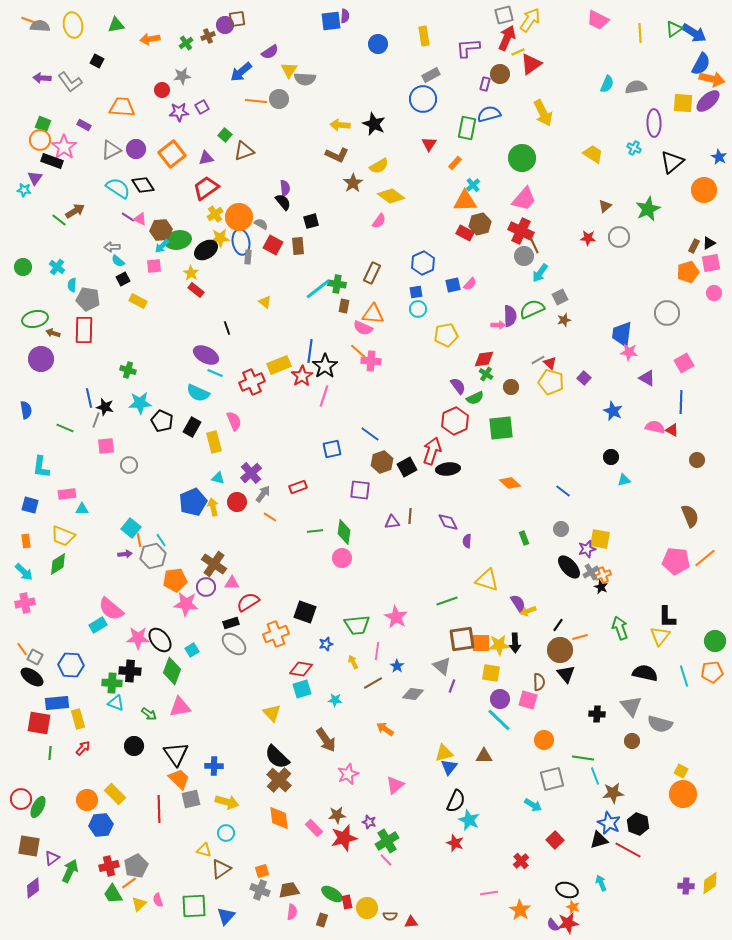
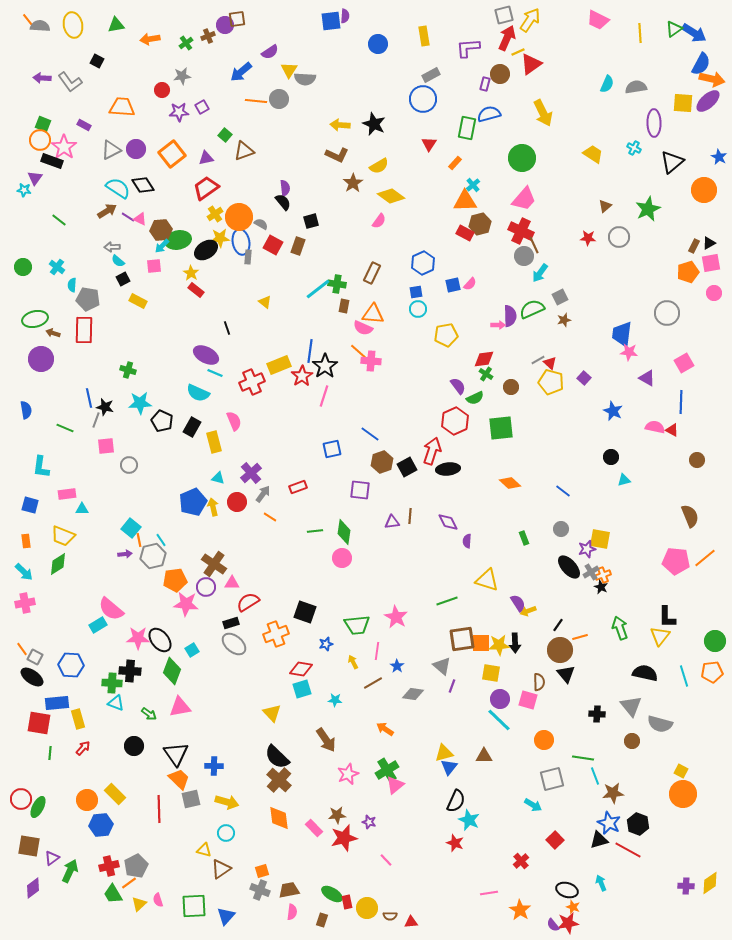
orange line at (28, 20): rotated 32 degrees clockwise
brown arrow at (75, 211): moved 32 px right
brown rectangle at (298, 246): rotated 24 degrees clockwise
green cross at (387, 841): moved 71 px up
